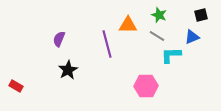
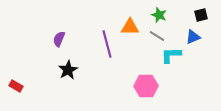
orange triangle: moved 2 px right, 2 px down
blue triangle: moved 1 px right
